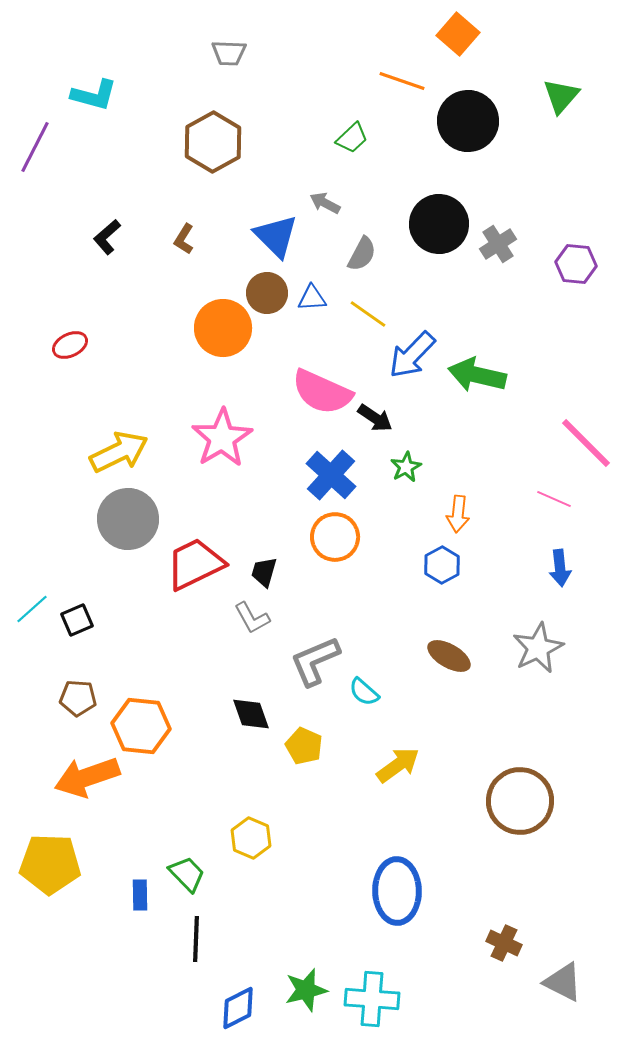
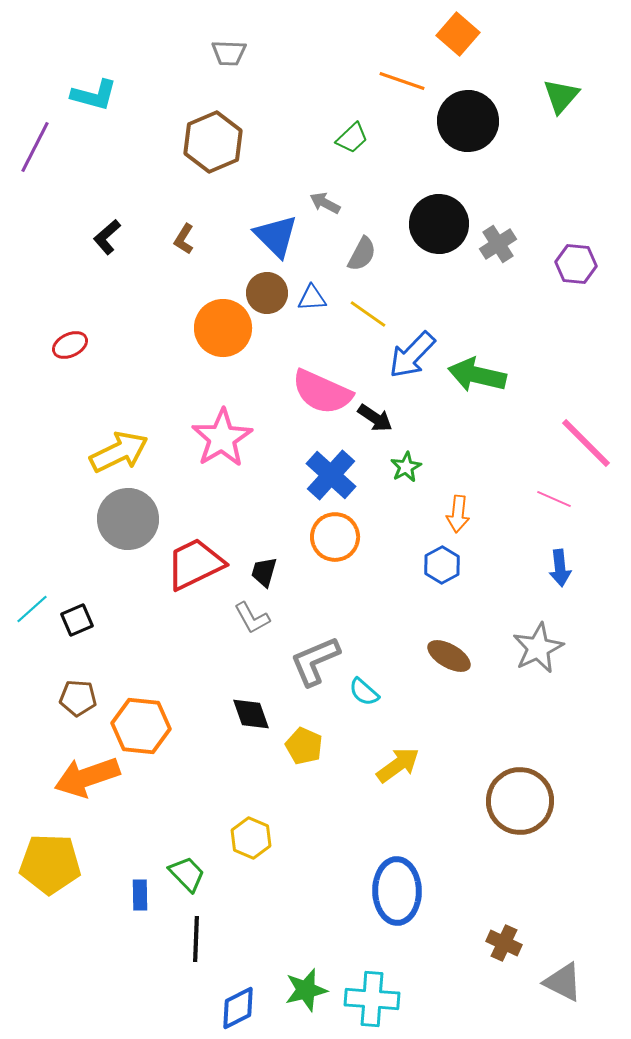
brown hexagon at (213, 142): rotated 6 degrees clockwise
